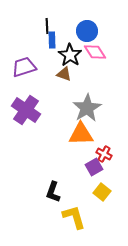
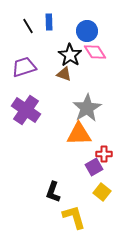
black line: moved 19 px left; rotated 28 degrees counterclockwise
blue rectangle: moved 3 px left, 18 px up
orange triangle: moved 2 px left
red cross: rotated 28 degrees counterclockwise
